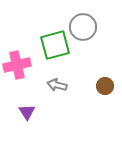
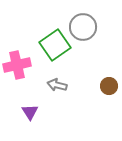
green square: rotated 20 degrees counterclockwise
brown circle: moved 4 px right
purple triangle: moved 3 px right
